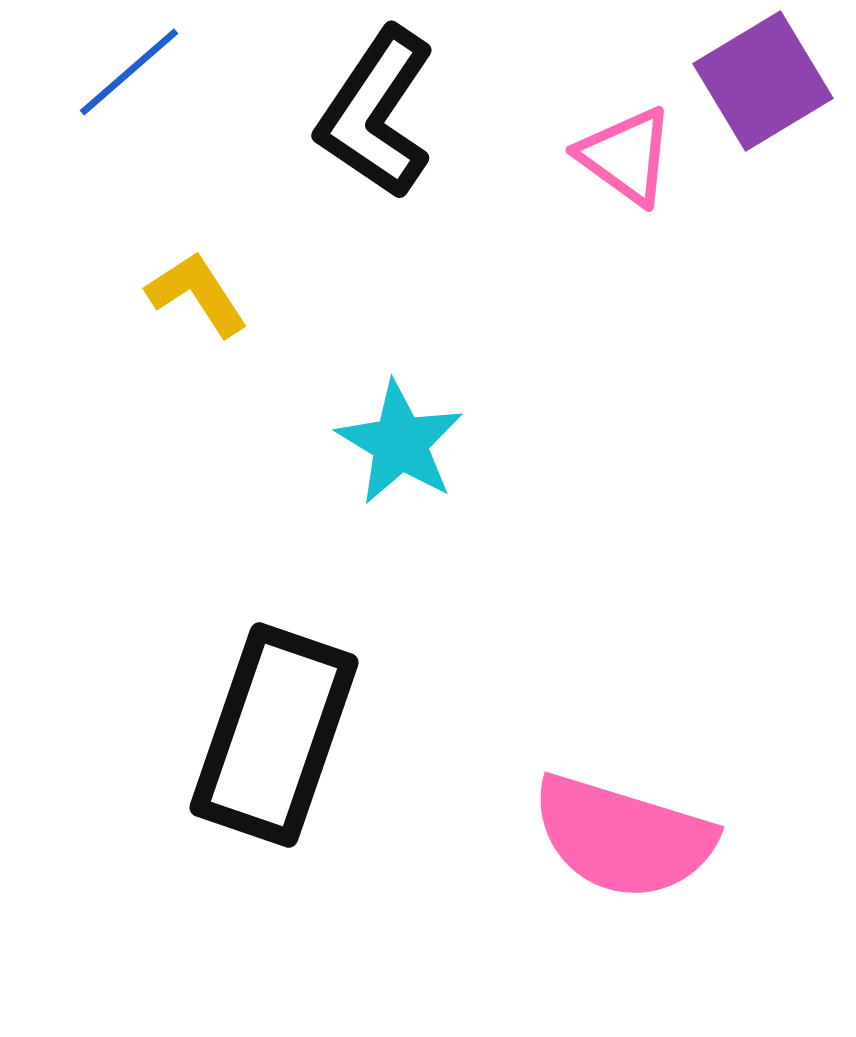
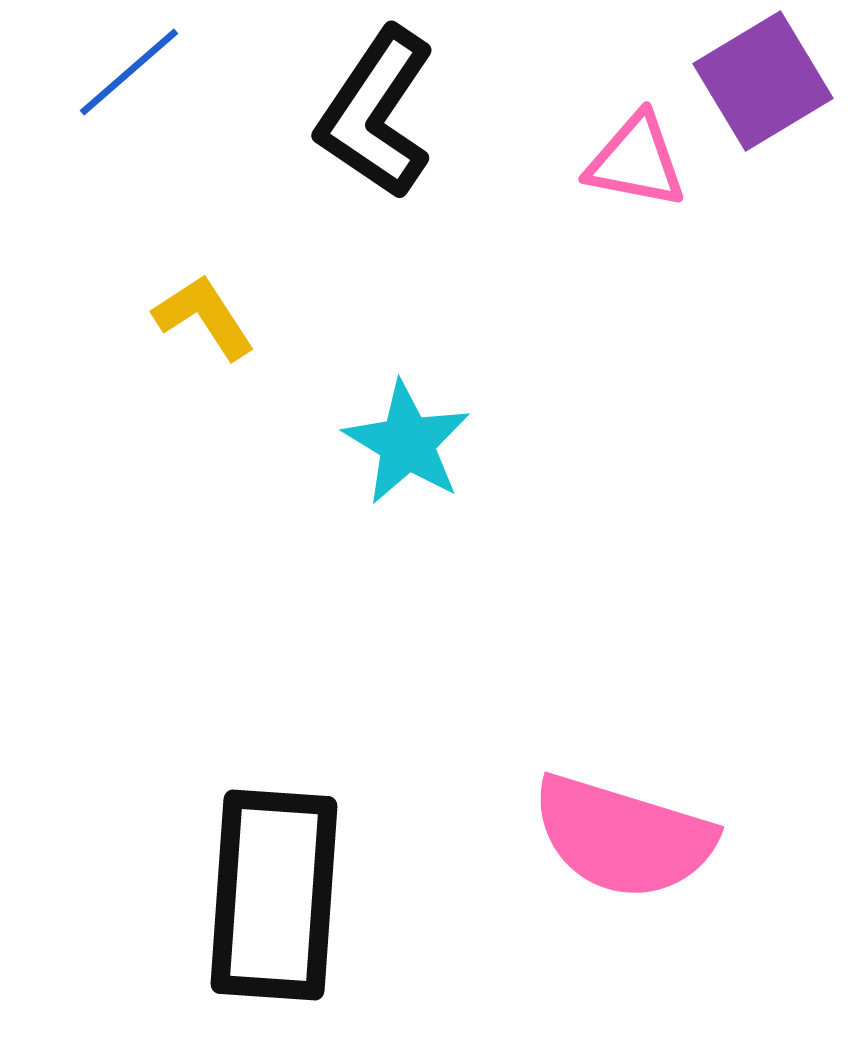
pink triangle: moved 10 px right, 5 px down; rotated 25 degrees counterclockwise
yellow L-shape: moved 7 px right, 23 px down
cyan star: moved 7 px right
black rectangle: moved 160 px down; rotated 15 degrees counterclockwise
